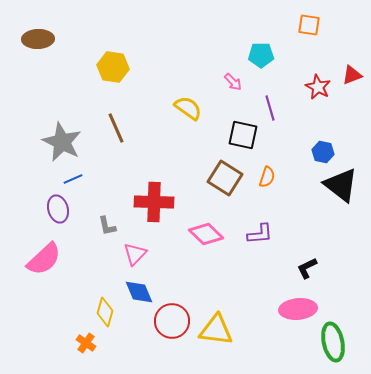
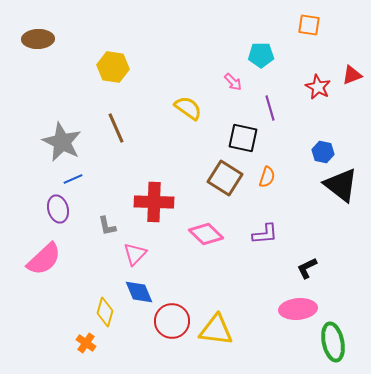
black square: moved 3 px down
purple L-shape: moved 5 px right
